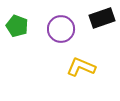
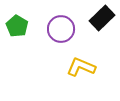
black rectangle: rotated 25 degrees counterclockwise
green pentagon: rotated 10 degrees clockwise
